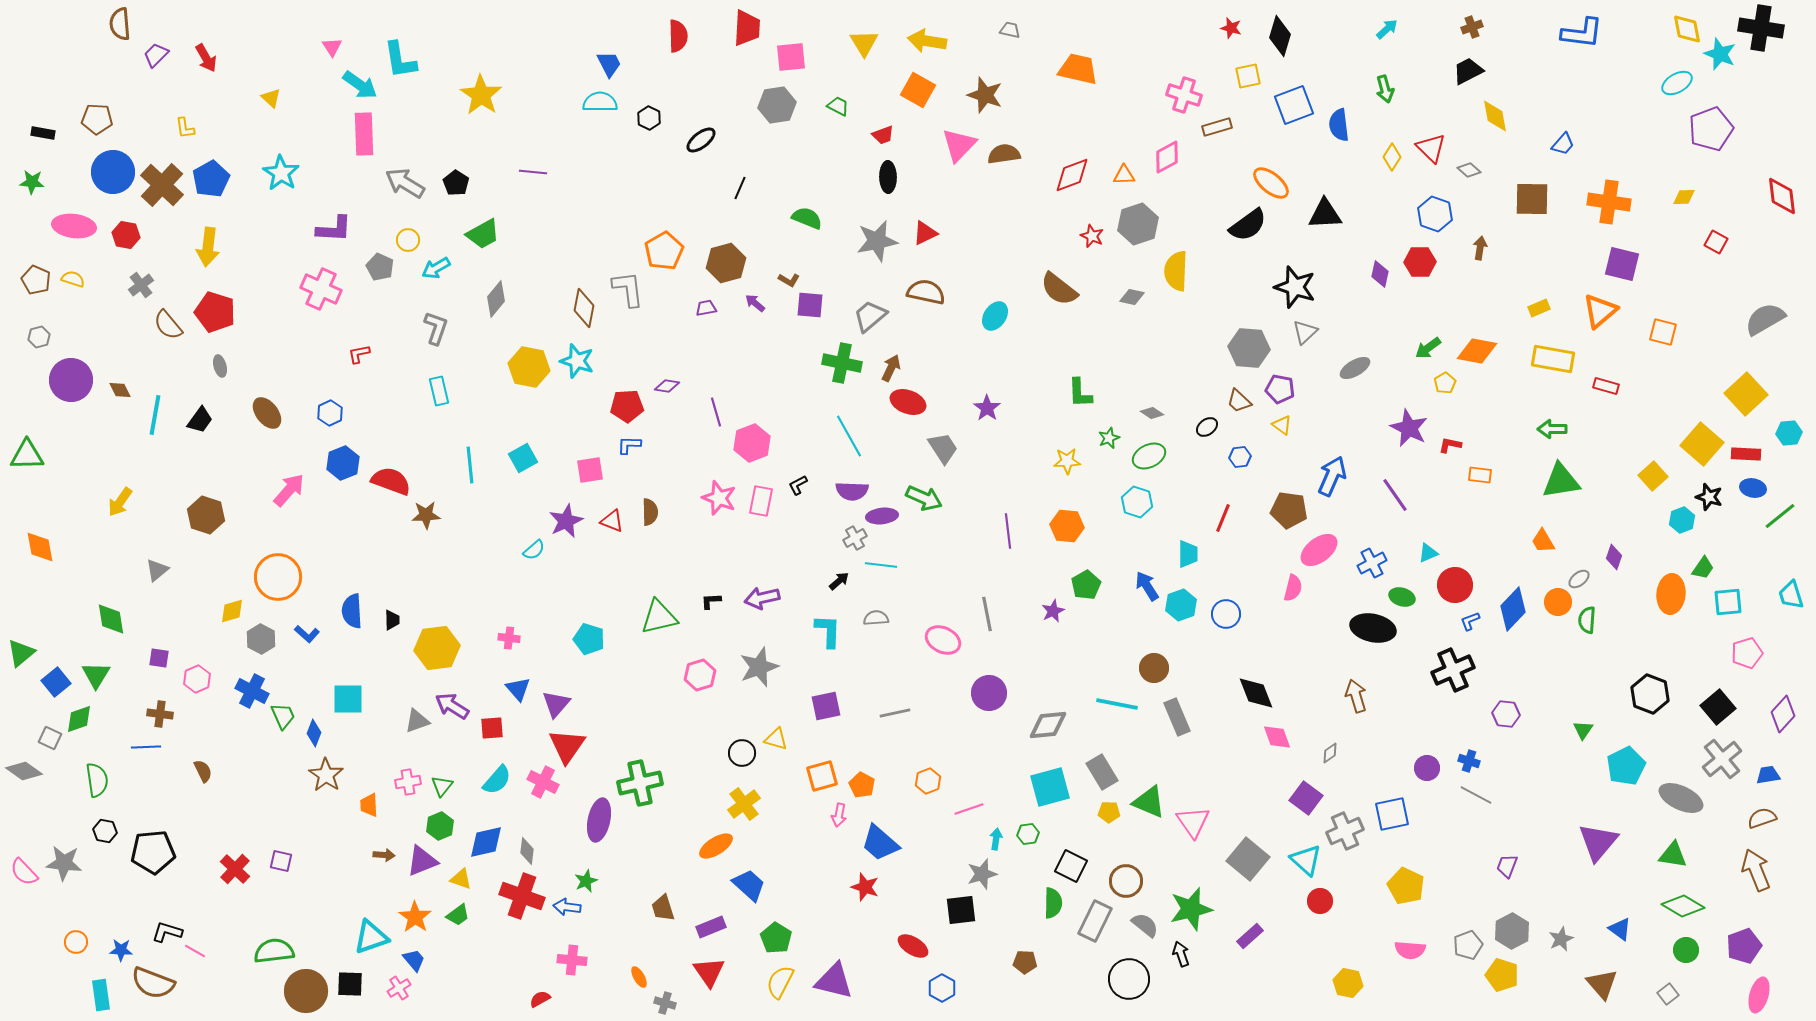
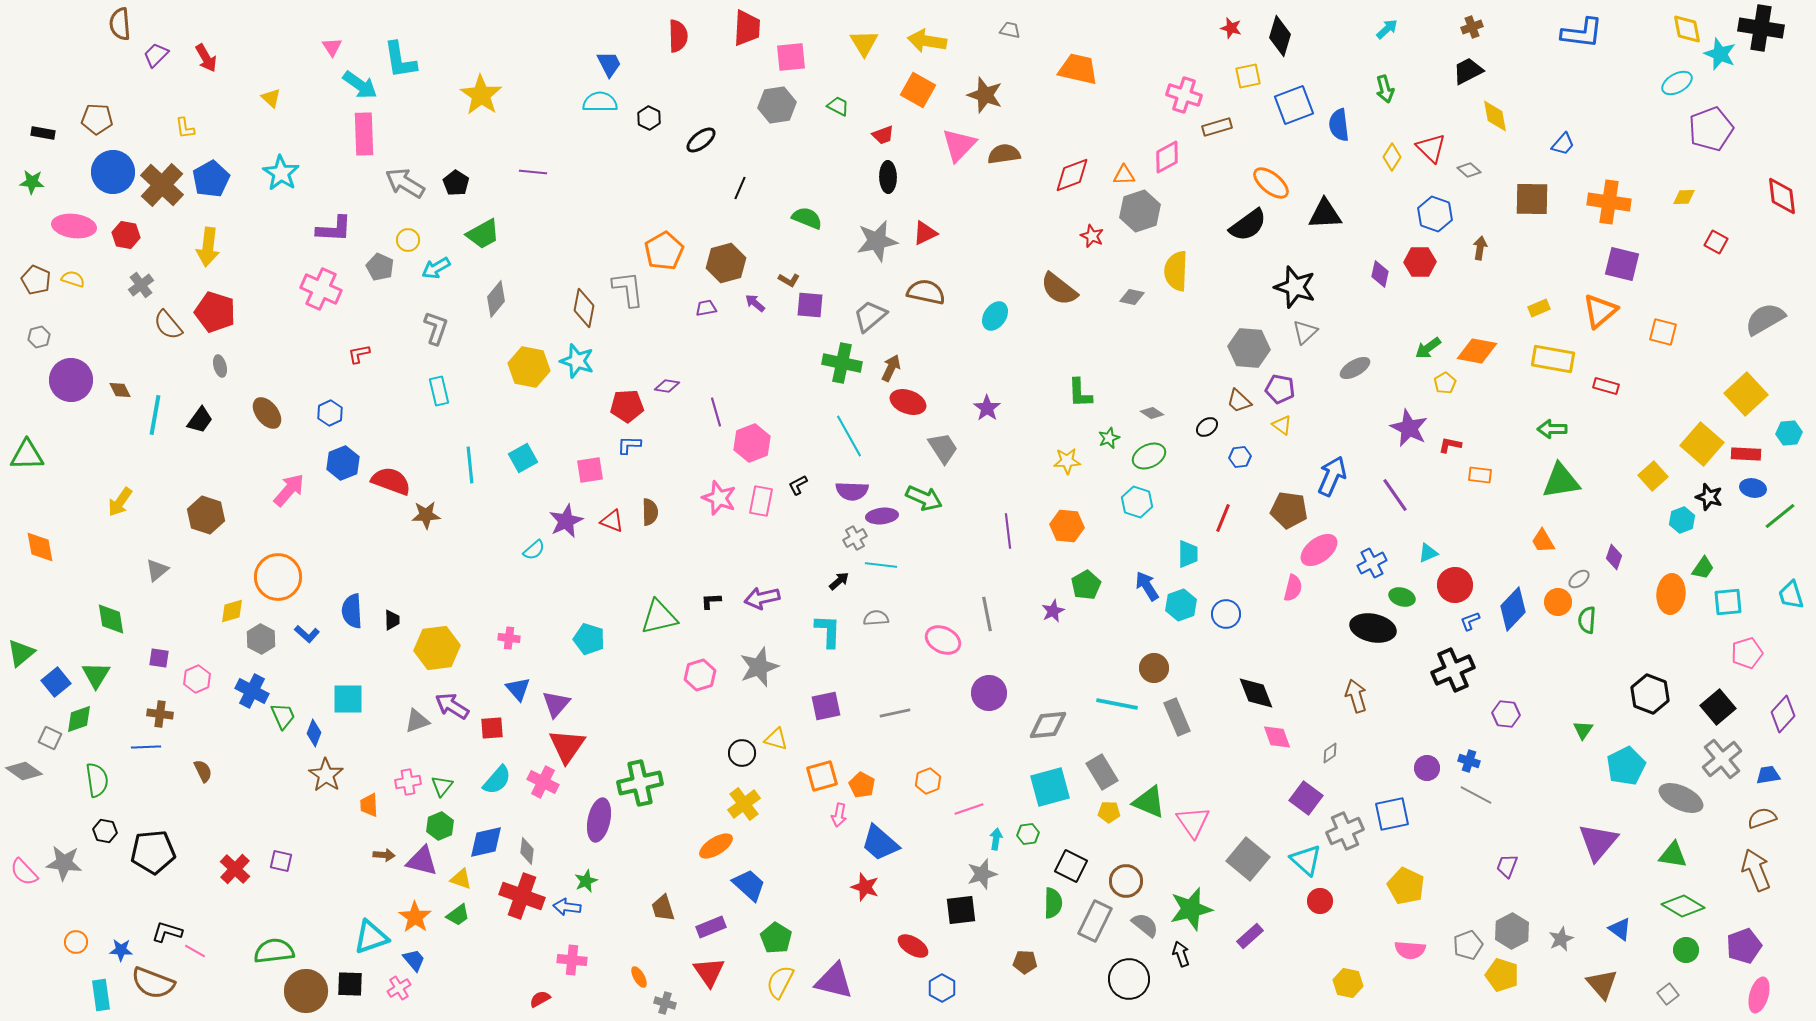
gray hexagon at (1138, 224): moved 2 px right, 13 px up
purple triangle at (422, 861): rotated 36 degrees clockwise
